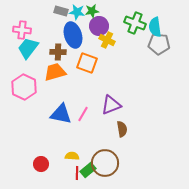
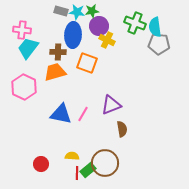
blue ellipse: rotated 20 degrees clockwise
